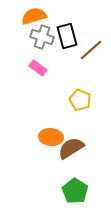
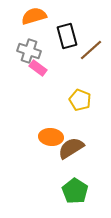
gray cross: moved 13 px left, 14 px down
